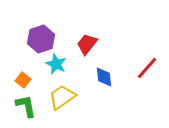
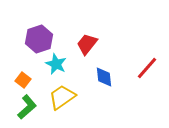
purple hexagon: moved 2 px left
green L-shape: moved 1 px right, 1 px down; rotated 60 degrees clockwise
